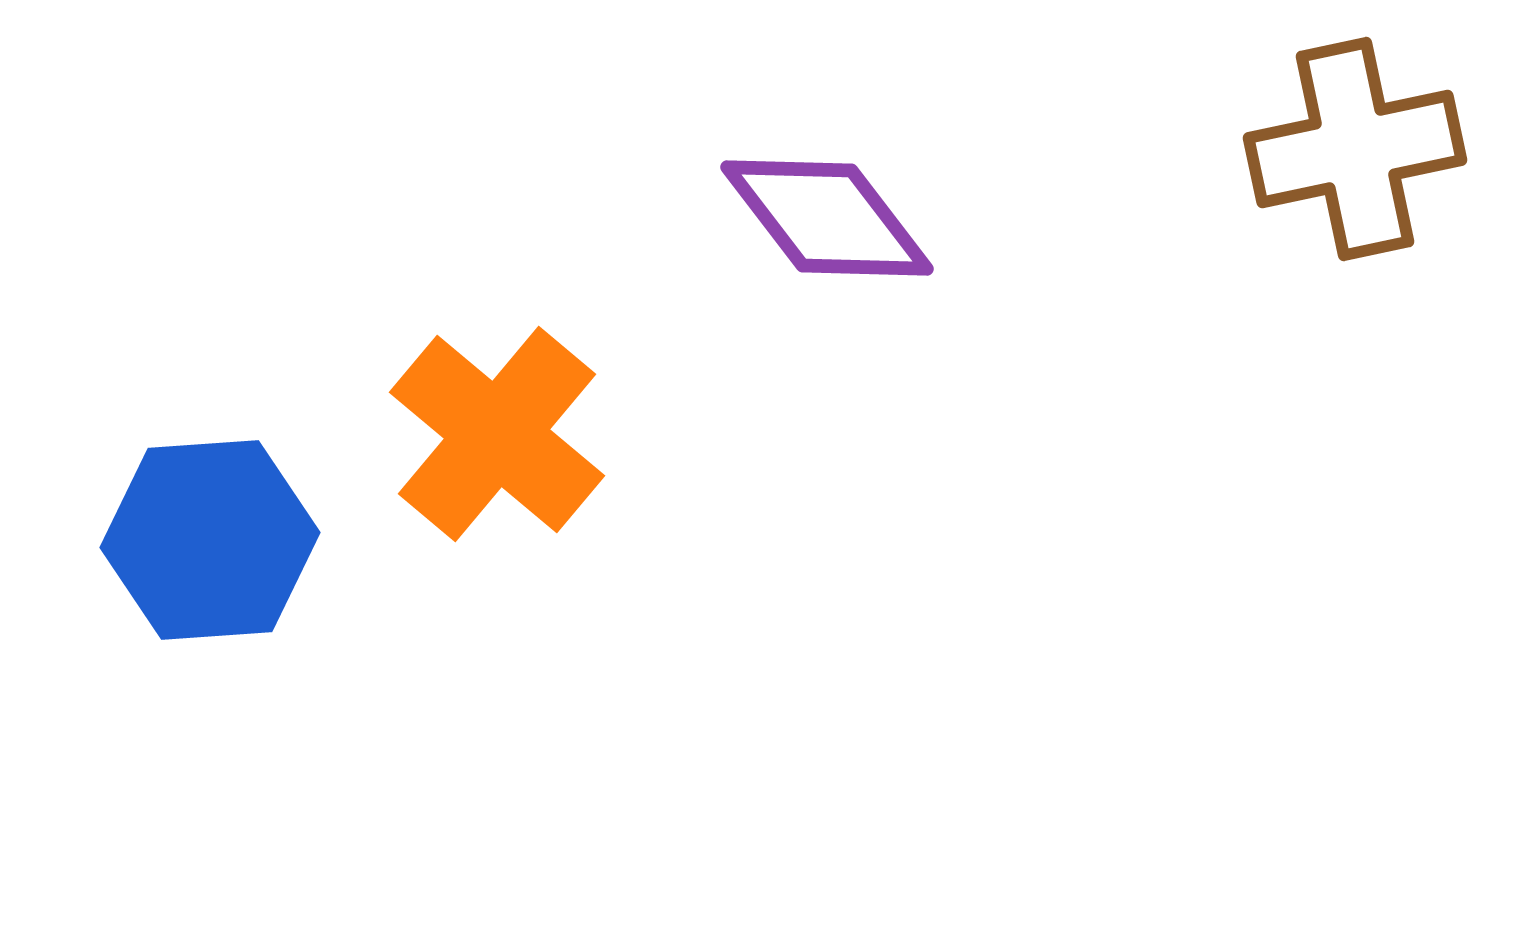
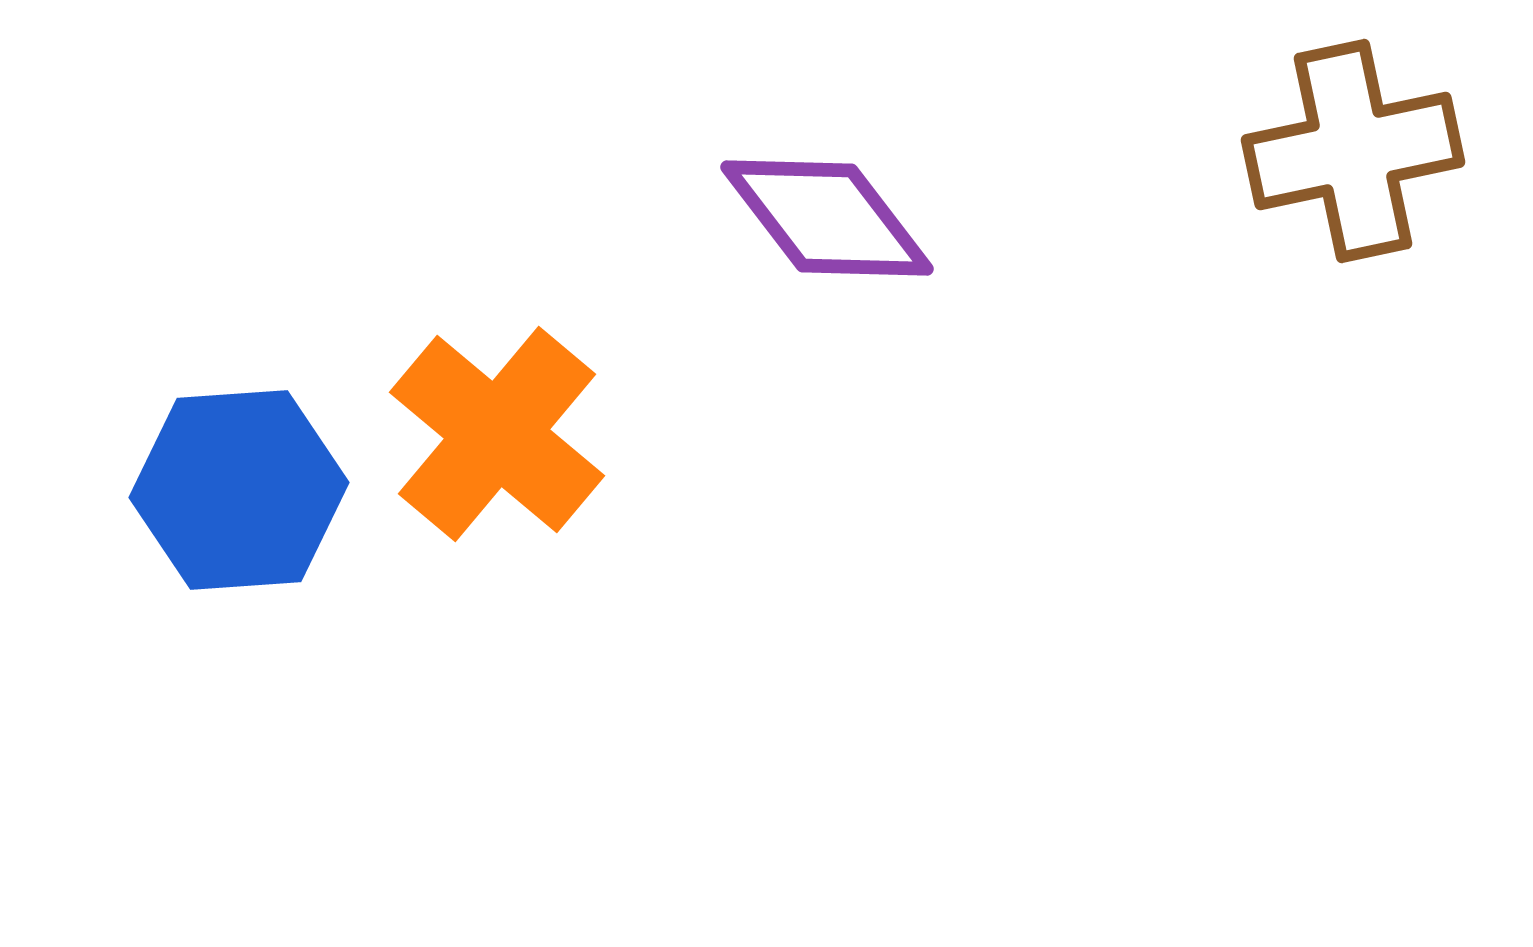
brown cross: moved 2 px left, 2 px down
blue hexagon: moved 29 px right, 50 px up
